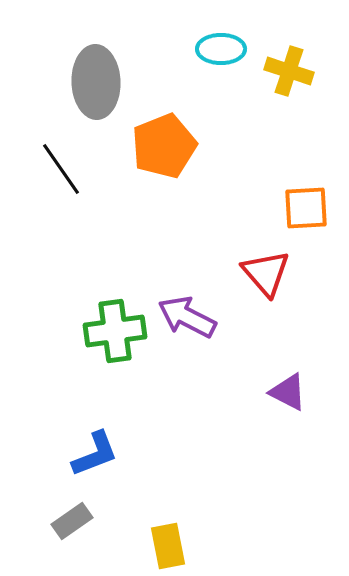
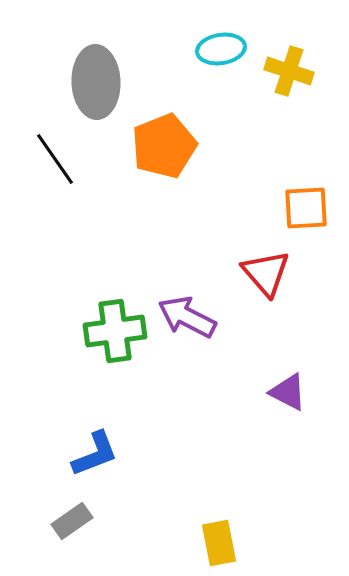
cyan ellipse: rotated 9 degrees counterclockwise
black line: moved 6 px left, 10 px up
yellow rectangle: moved 51 px right, 3 px up
